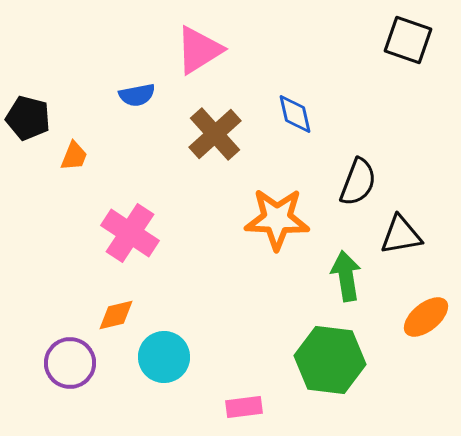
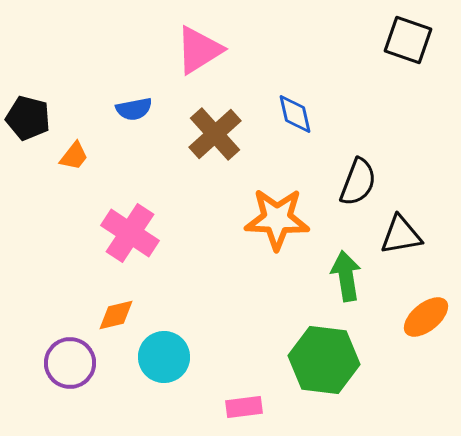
blue semicircle: moved 3 px left, 14 px down
orange trapezoid: rotated 16 degrees clockwise
green hexagon: moved 6 px left
